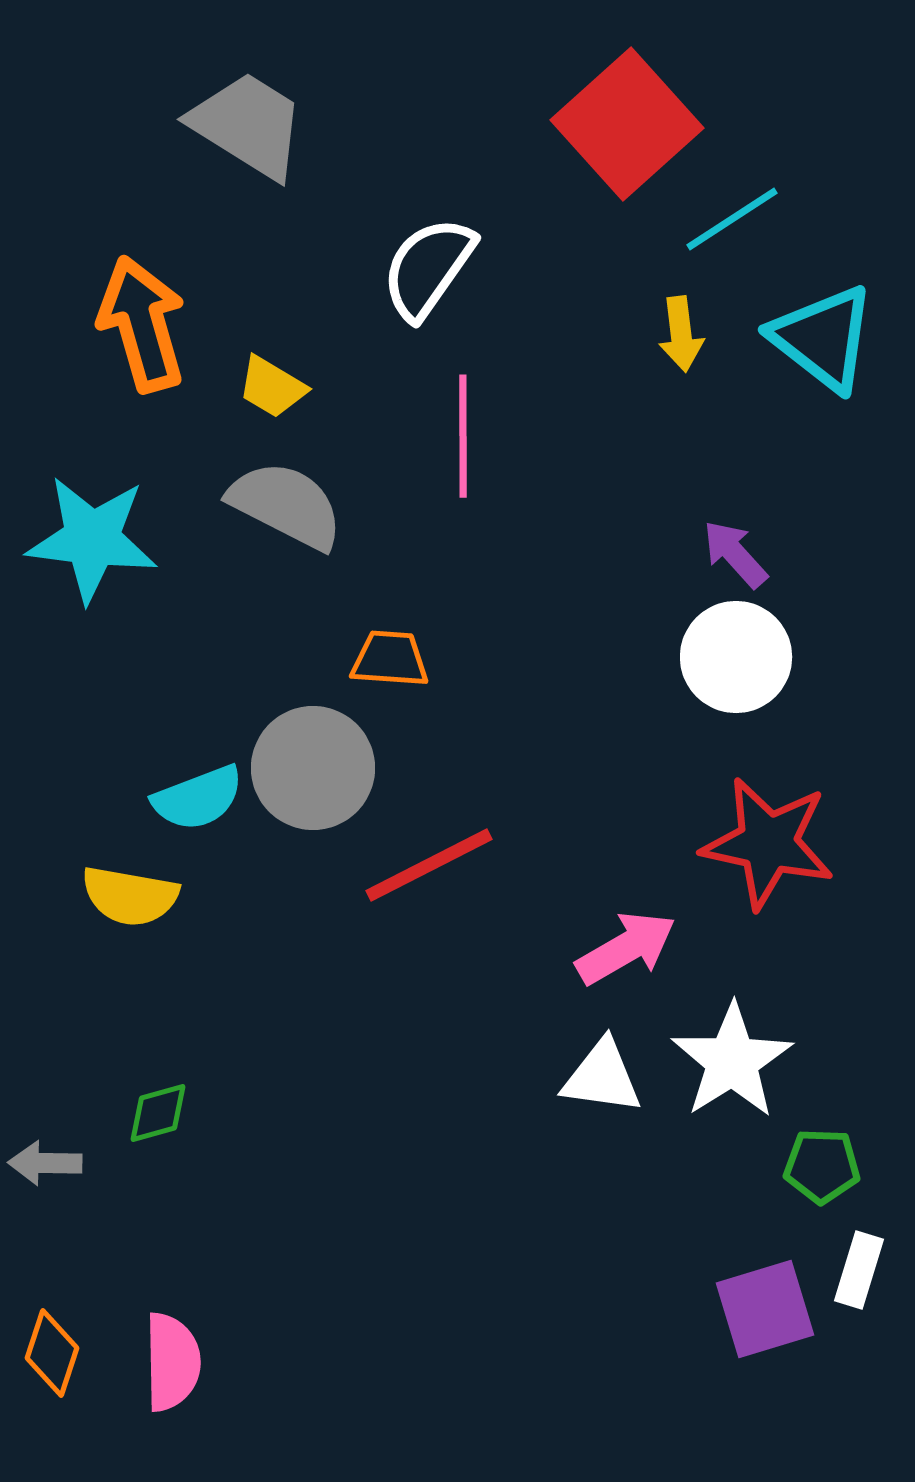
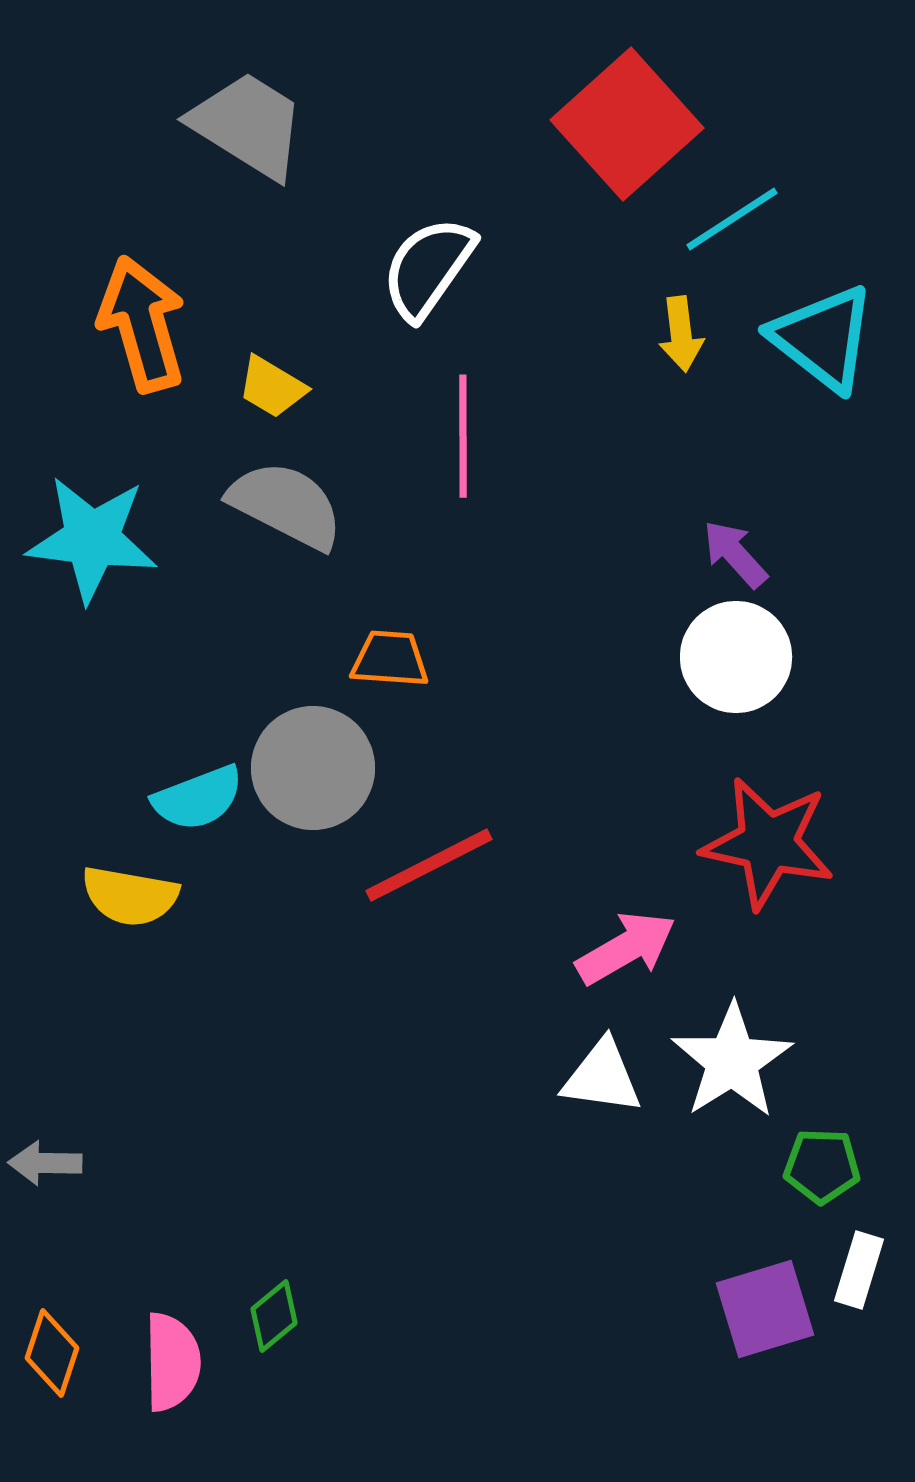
green diamond: moved 116 px right, 203 px down; rotated 24 degrees counterclockwise
